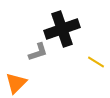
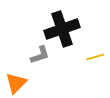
gray L-shape: moved 2 px right, 3 px down
yellow line: moved 1 px left, 5 px up; rotated 48 degrees counterclockwise
